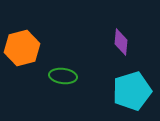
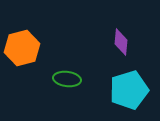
green ellipse: moved 4 px right, 3 px down
cyan pentagon: moved 3 px left, 1 px up
